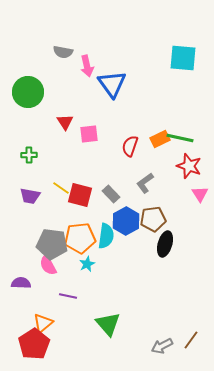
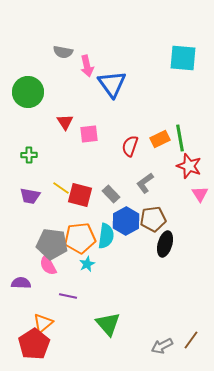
green line: rotated 68 degrees clockwise
